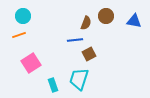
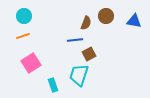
cyan circle: moved 1 px right
orange line: moved 4 px right, 1 px down
cyan trapezoid: moved 4 px up
